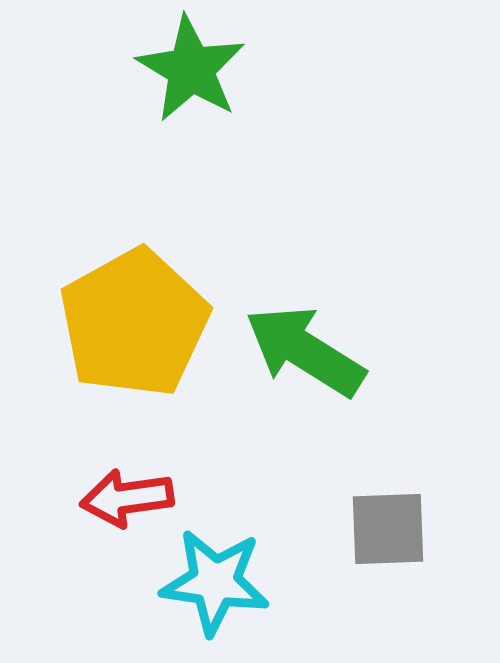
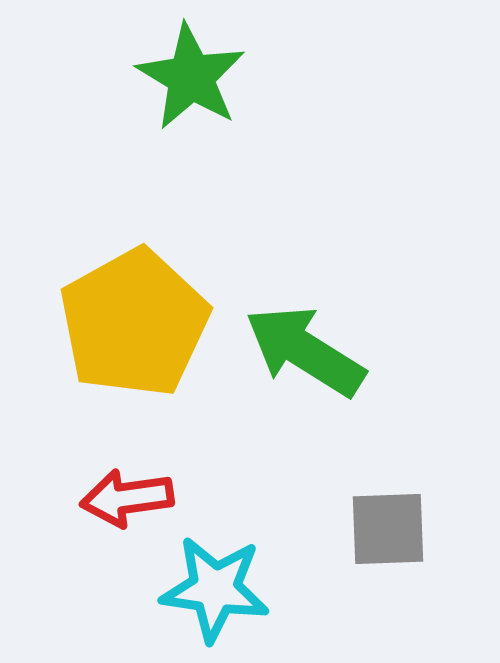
green star: moved 8 px down
cyan star: moved 7 px down
